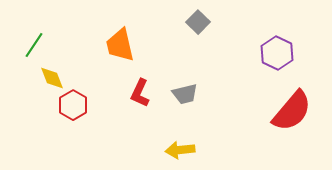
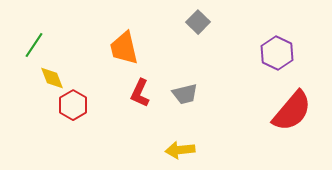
orange trapezoid: moved 4 px right, 3 px down
